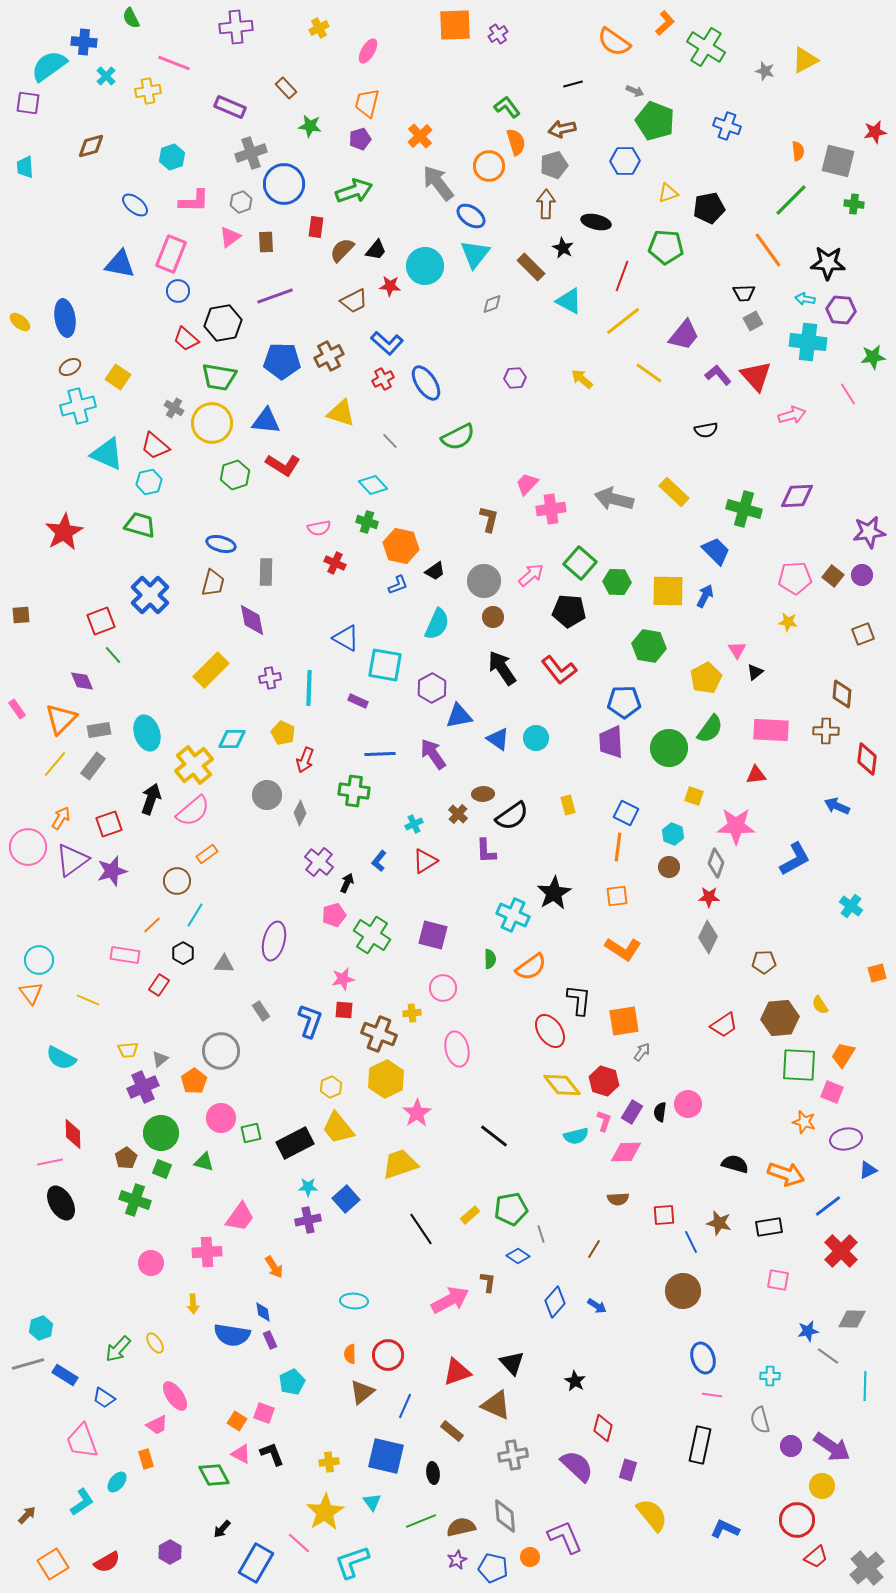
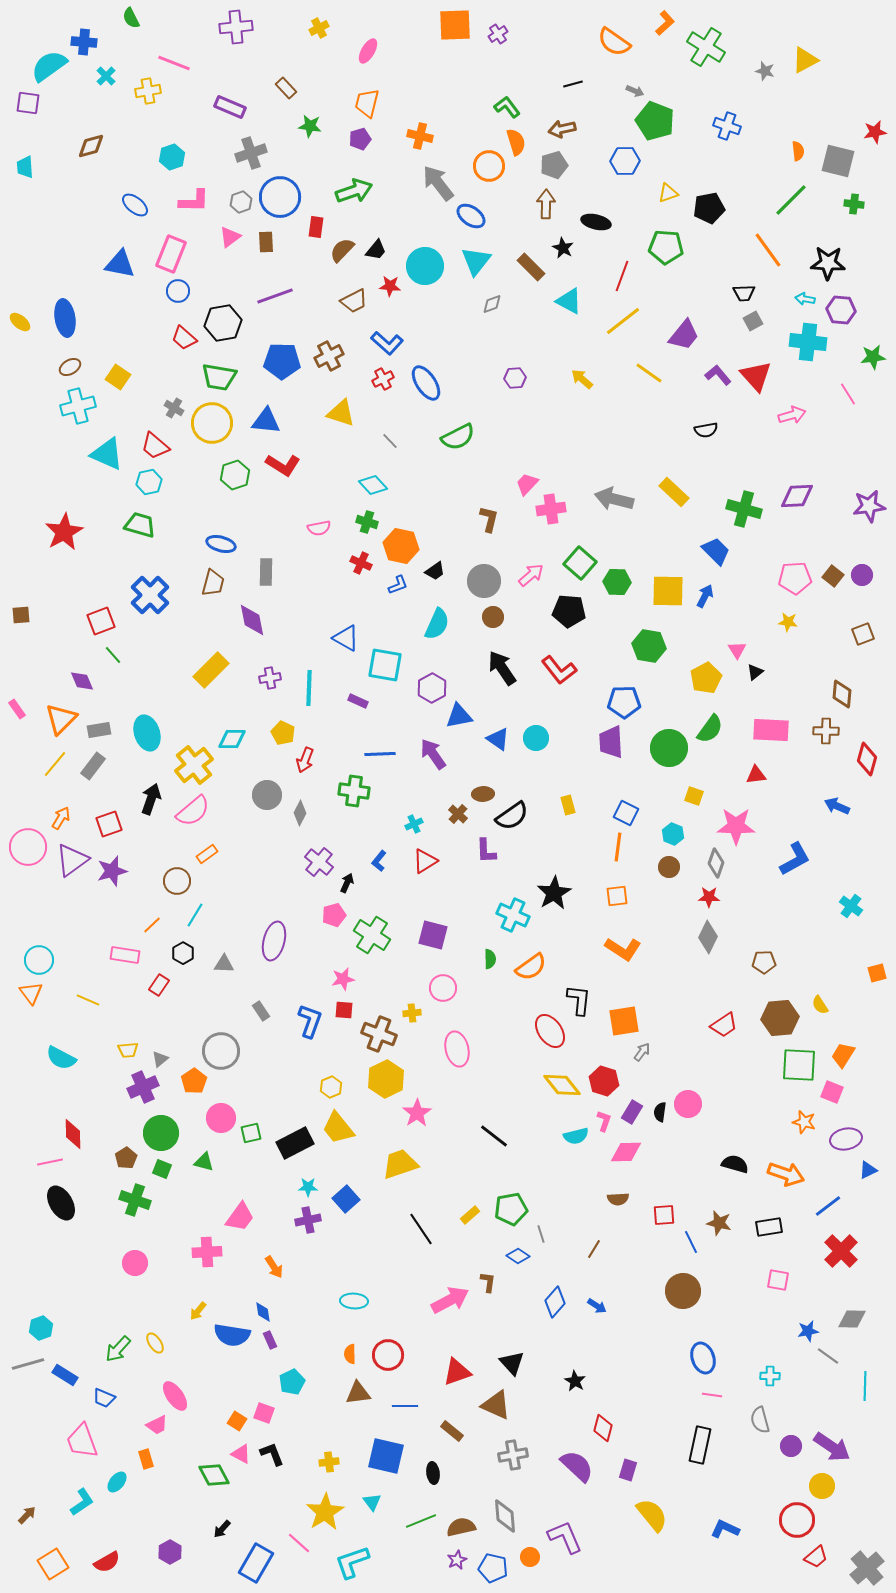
orange cross at (420, 136): rotated 35 degrees counterclockwise
blue circle at (284, 184): moved 4 px left, 13 px down
cyan triangle at (475, 254): moved 1 px right, 7 px down
red trapezoid at (186, 339): moved 2 px left, 1 px up
purple star at (869, 532): moved 26 px up
red cross at (335, 563): moved 26 px right
red diamond at (867, 759): rotated 8 degrees clockwise
pink circle at (151, 1263): moved 16 px left
yellow arrow at (193, 1304): moved 5 px right, 7 px down; rotated 42 degrees clockwise
brown triangle at (362, 1392): moved 4 px left, 1 px down; rotated 32 degrees clockwise
blue trapezoid at (104, 1398): rotated 10 degrees counterclockwise
blue line at (405, 1406): rotated 65 degrees clockwise
